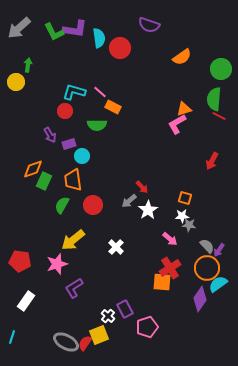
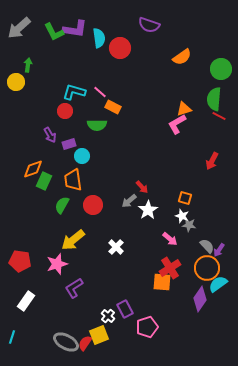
white star at (182, 216): rotated 24 degrees clockwise
